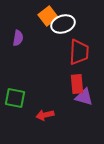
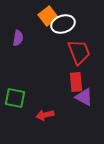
red trapezoid: rotated 24 degrees counterclockwise
red rectangle: moved 1 px left, 2 px up
purple triangle: rotated 12 degrees clockwise
